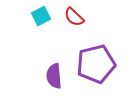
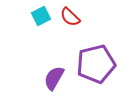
red semicircle: moved 4 px left
purple semicircle: moved 2 px down; rotated 35 degrees clockwise
